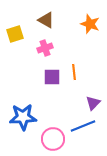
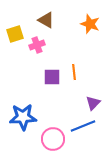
pink cross: moved 8 px left, 3 px up
